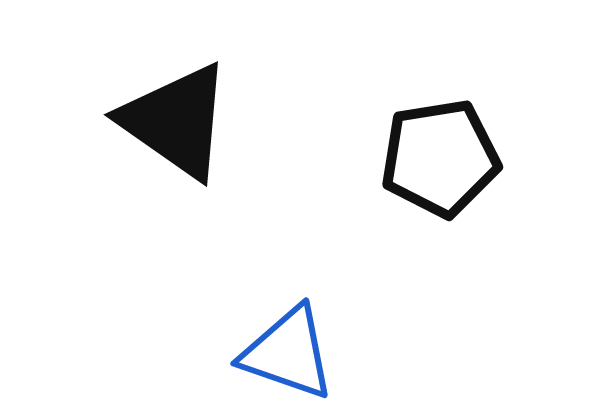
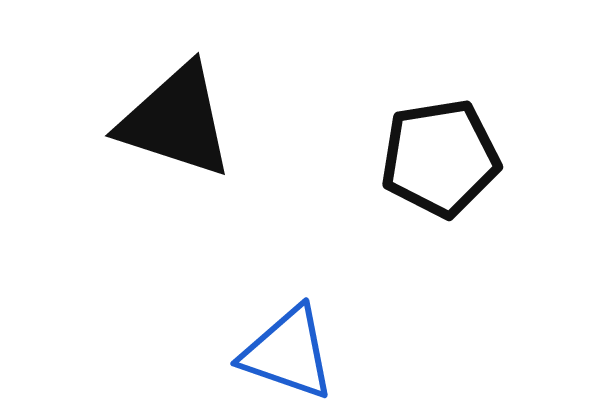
black triangle: rotated 17 degrees counterclockwise
